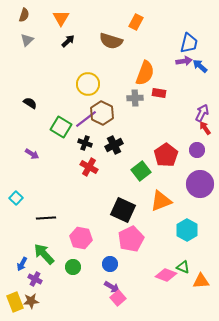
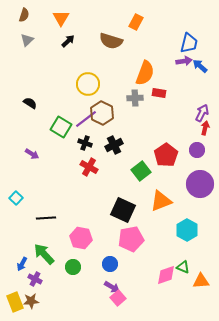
red arrow at (205, 128): rotated 48 degrees clockwise
pink pentagon at (131, 239): rotated 15 degrees clockwise
pink diamond at (166, 275): rotated 40 degrees counterclockwise
